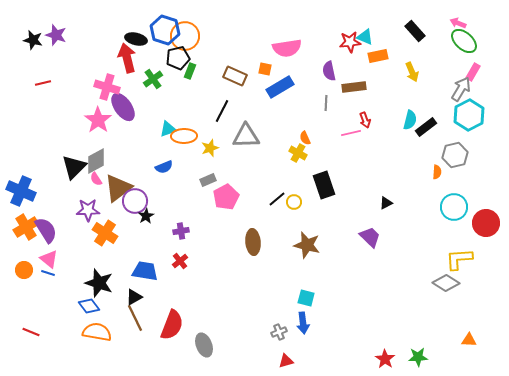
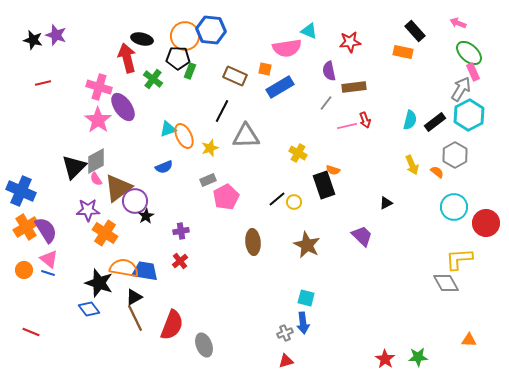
blue hexagon at (165, 30): moved 46 px right; rotated 12 degrees counterclockwise
cyan triangle at (365, 37): moved 56 px left, 6 px up
black ellipse at (136, 39): moved 6 px right
green ellipse at (464, 41): moved 5 px right, 12 px down
orange rectangle at (378, 56): moved 25 px right, 4 px up; rotated 24 degrees clockwise
black pentagon at (178, 58): rotated 15 degrees clockwise
yellow arrow at (412, 72): moved 93 px down
pink rectangle at (473, 72): rotated 54 degrees counterclockwise
green cross at (153, 79): rotated 18 degrees counterclockwise
pink cross at (107, 87): moved 8 px left
gray line at (326, 103): rotated 35 degrees clockwise
black rectangle at (426, 127): moved 9 px right, 5 px up
pink line at (351, 133): moved 4 px left, 7 px up
orange ellipse at (184, 136): rotated 65 degrees clockwise
orange semicircle at (305, 138): moved 28 px right, 32 px down; rotated 48 degrees counterclockwise
gray hexagon at (455, 155): rotated 15 degrees counterclockwise
orange semicircle at (437, 172): rotated 56 degrees counterclockwise
purple trapezoid at (370, 237): moved 8 px left, 1 px up
brown star at (307, 245): rotated 12 degrees clockwise
gray diamond at (446, 283): rotated 28 degrees clockwise
blue diamond at (89, 306): moved 3 px down
orange semicircle at (97, 332): moved 27 px right, 64 px up
gray cross at (279, 332): moved 6 px right, 1 px down
